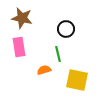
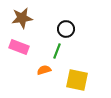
brown star: rotated 20 degrees counterclockwise
pink rectangle: rotated 60 degrees counterclockwise
green line: moved 1 px left, 3 px up; rotated 35 degrees clockwise
